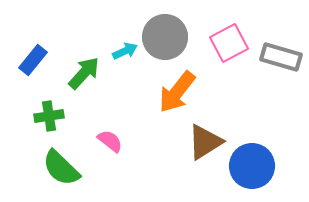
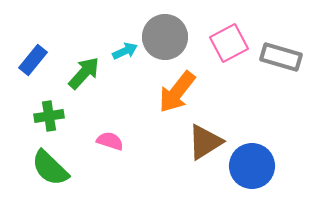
pink semicircle: rotated 20 degrees counterclockwise
green semicircle: moved 11 px left
